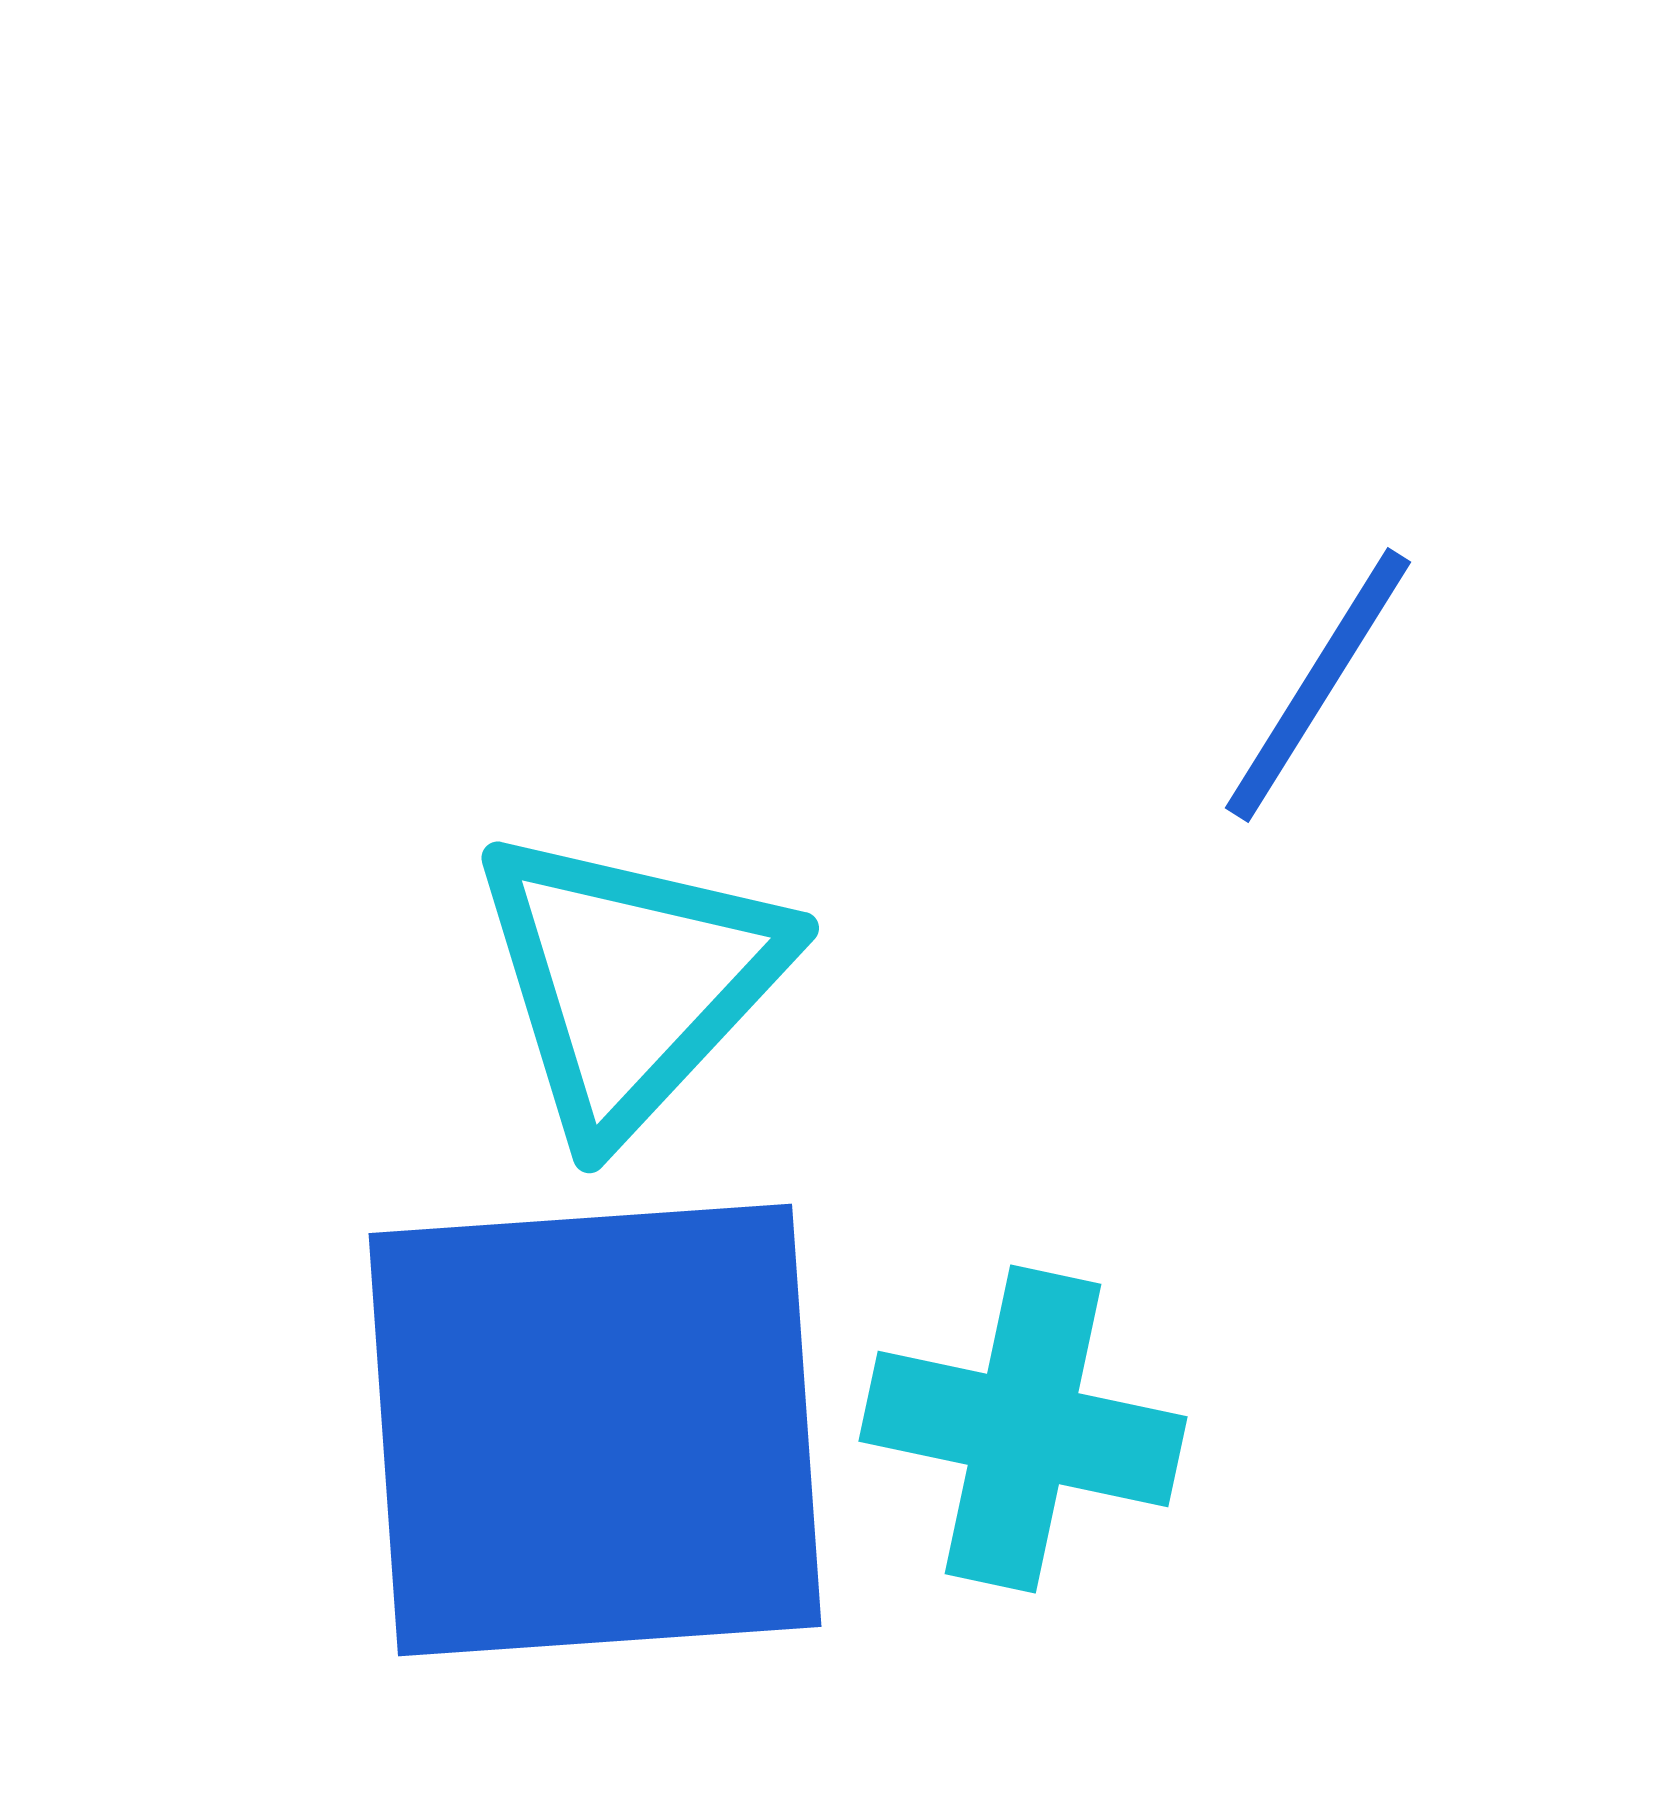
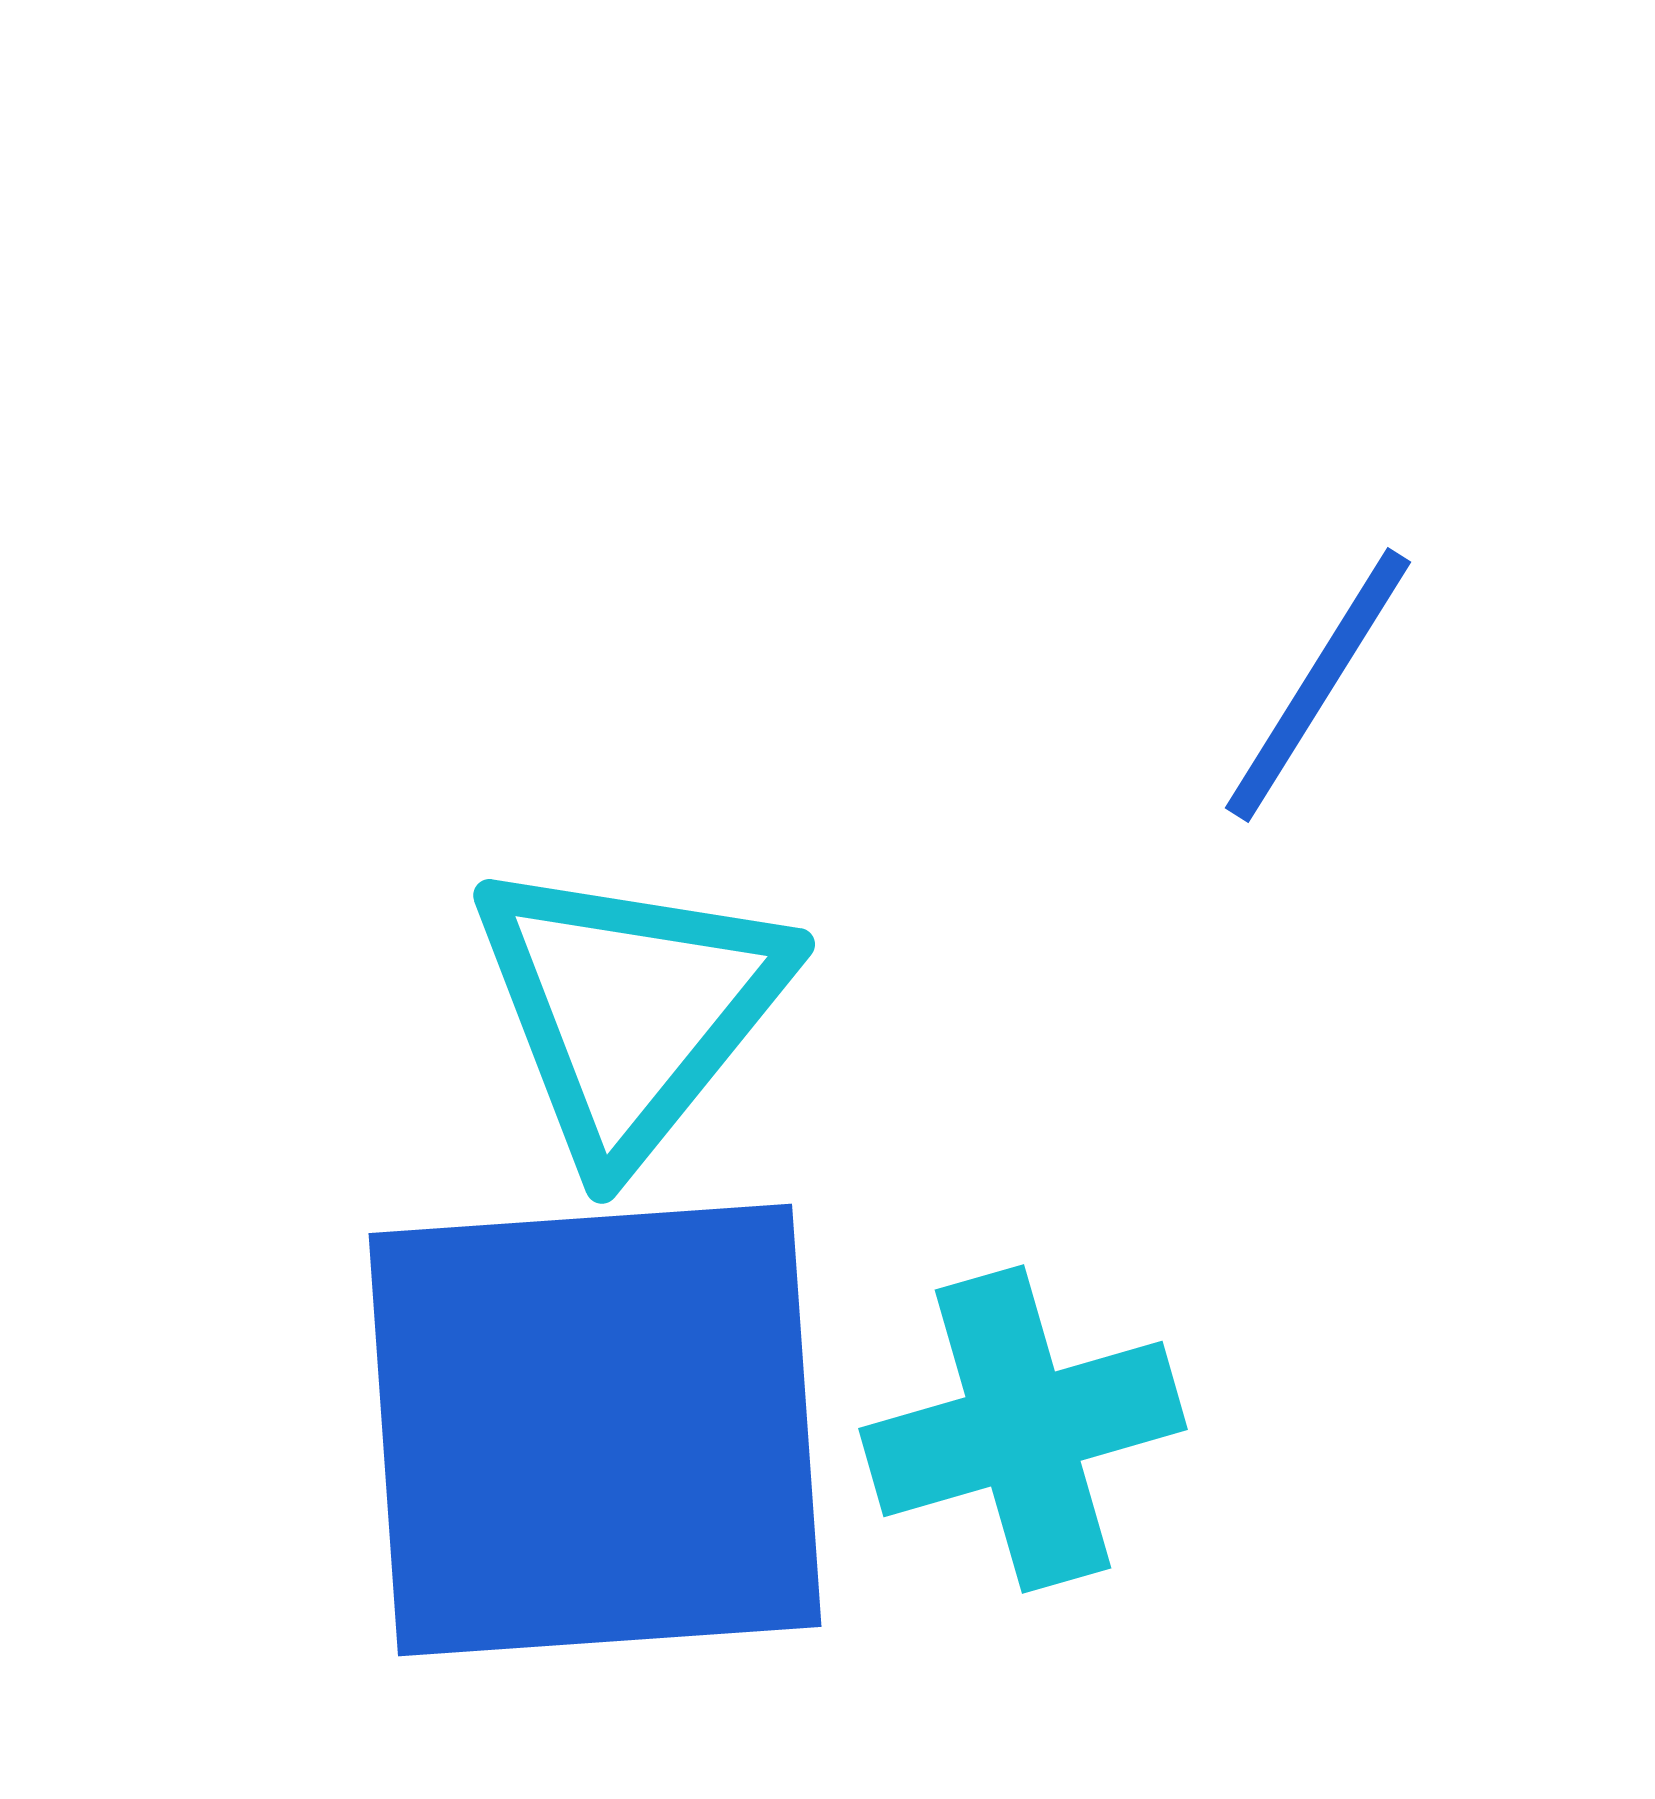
cyan triangle: moved 28 px down; rotated 4 degrees counterclockwise
cyan cross: rotated 28 degrees counterclockwise
